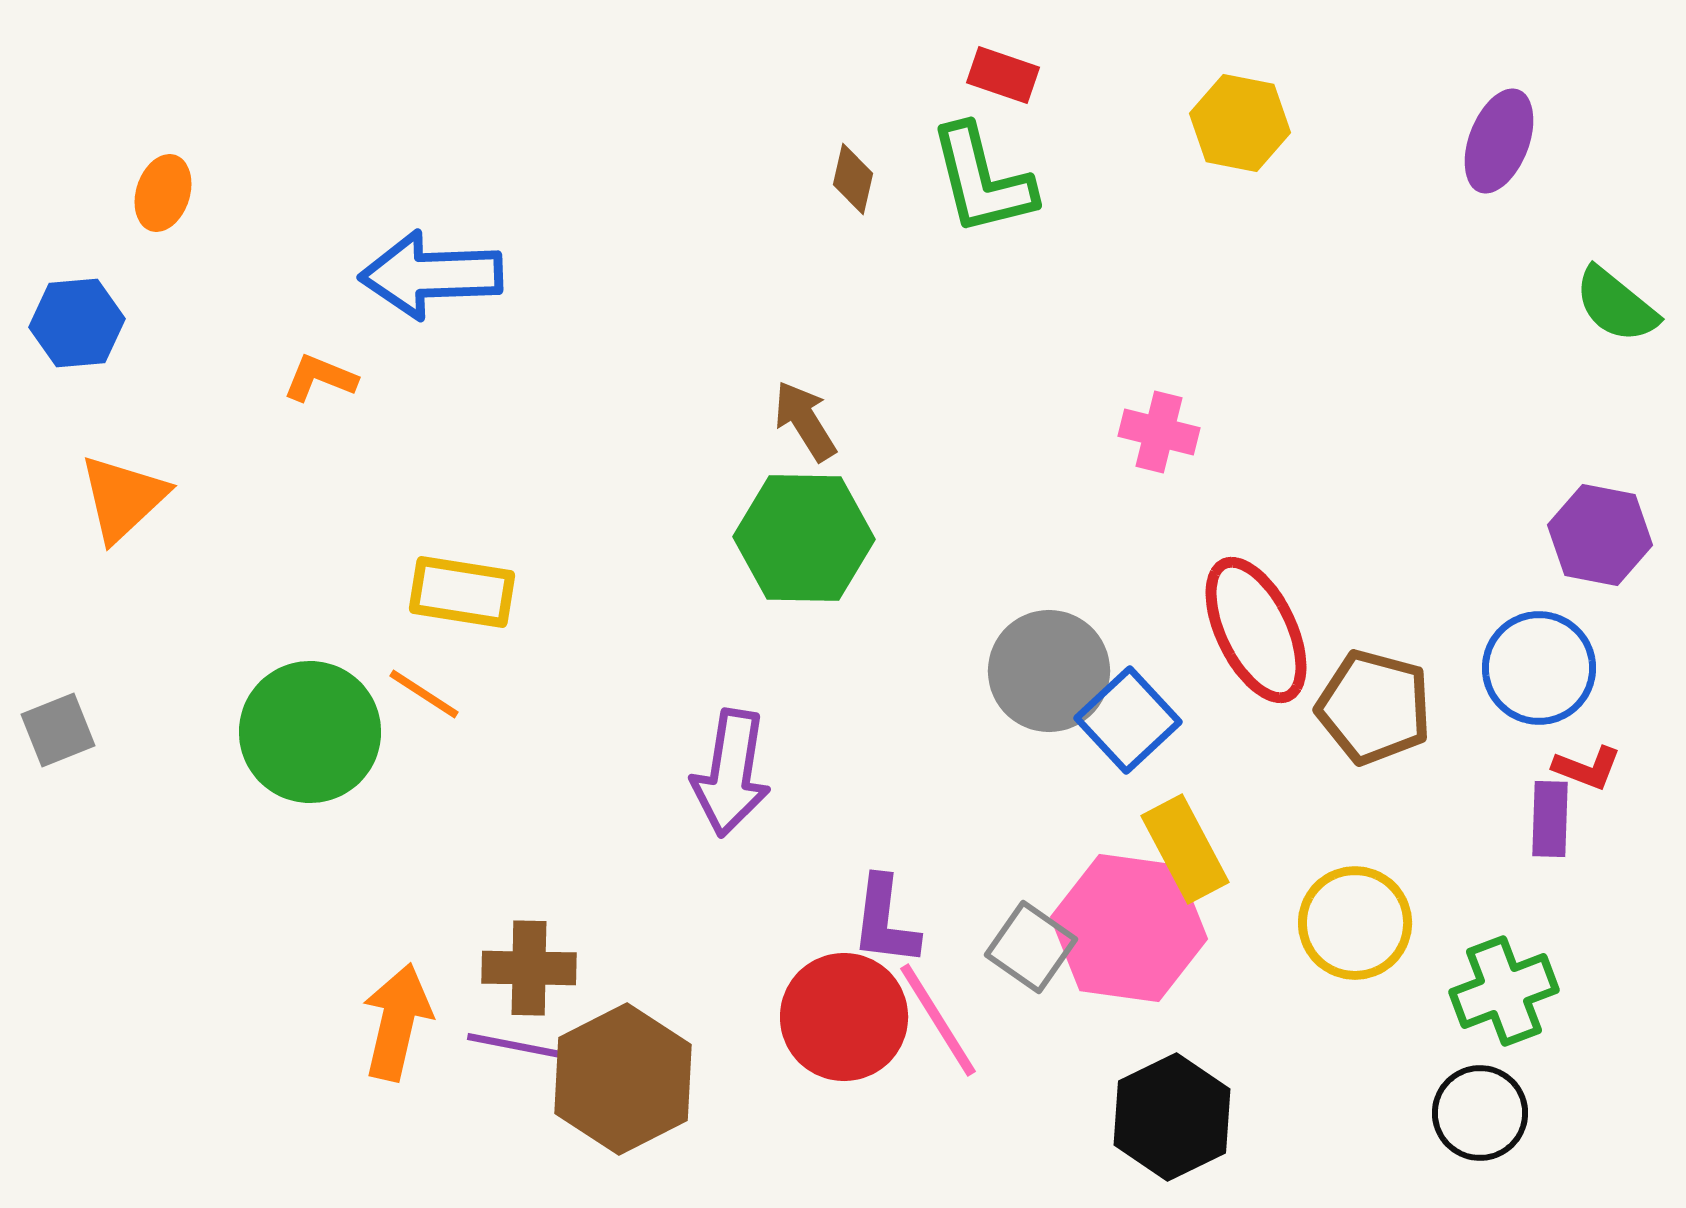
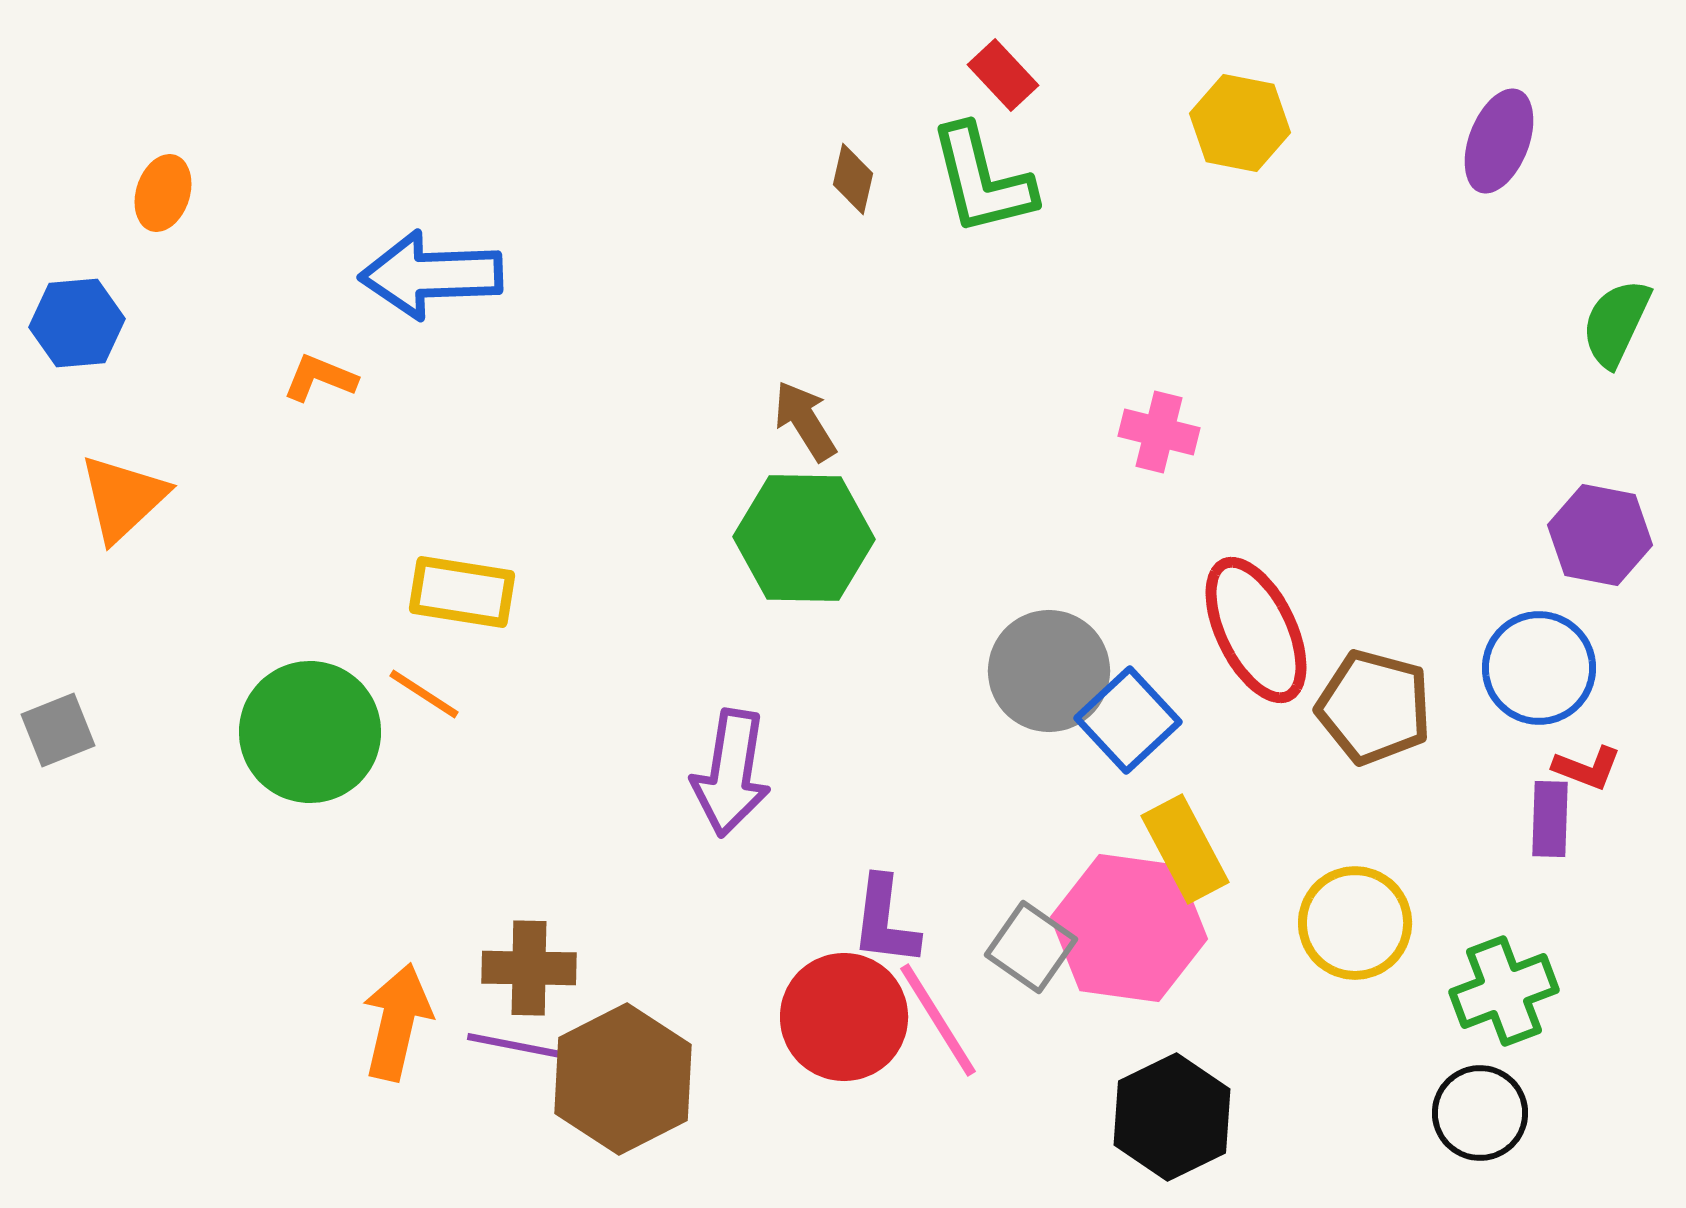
red rectangle at (1003, 75): rotated 28 degrees clockwise
green semicircle at (1616, 305): moved 18 px down; rotated 76 degrees clockwise
